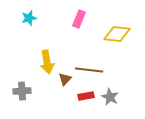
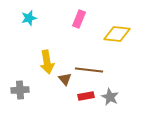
brown triangle: rotated 24 degrees counterclockwise
gray cross: moved 2 px left, 1 px up
